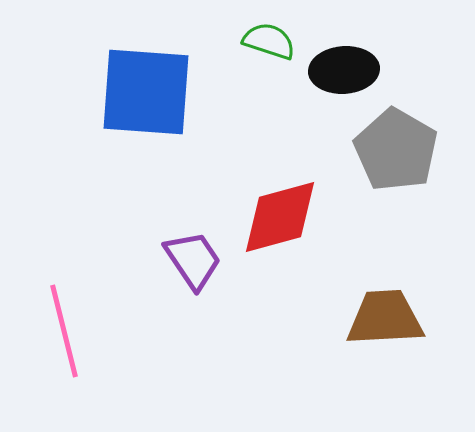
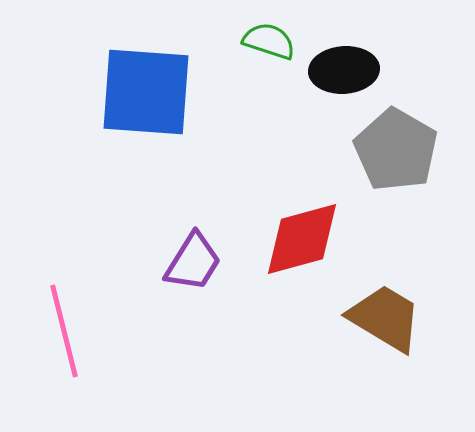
red diamond: moved 22 px right, 22 px down
purple trapezoid: moved 2 px down; rotated 66 degrees clockwise
brown trapezoid: rotated 34 degrees clockwise
